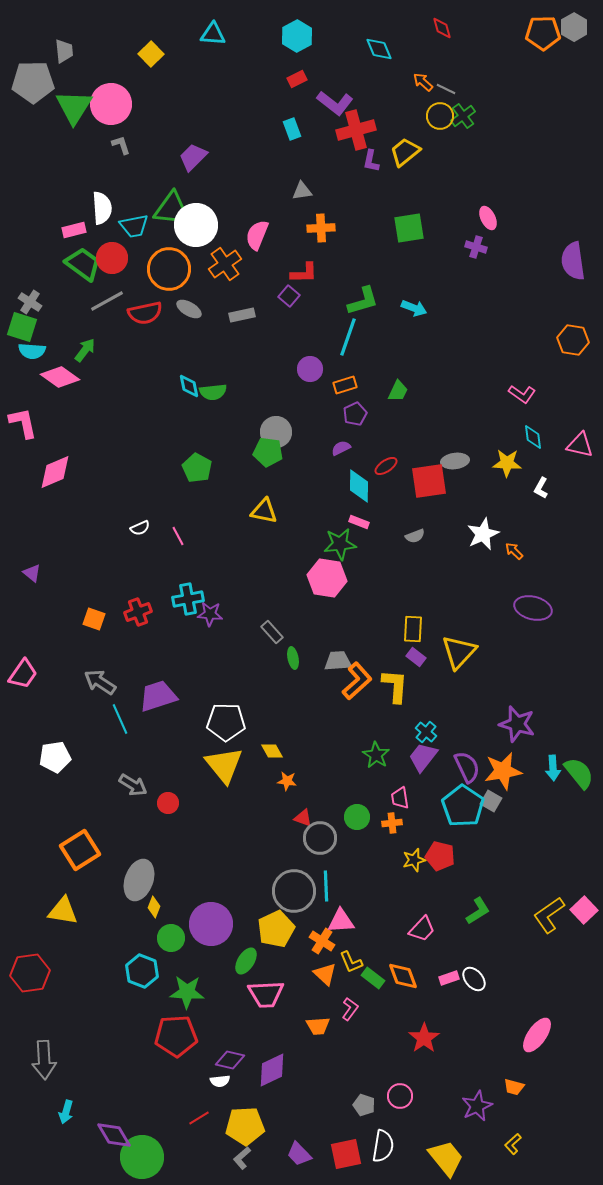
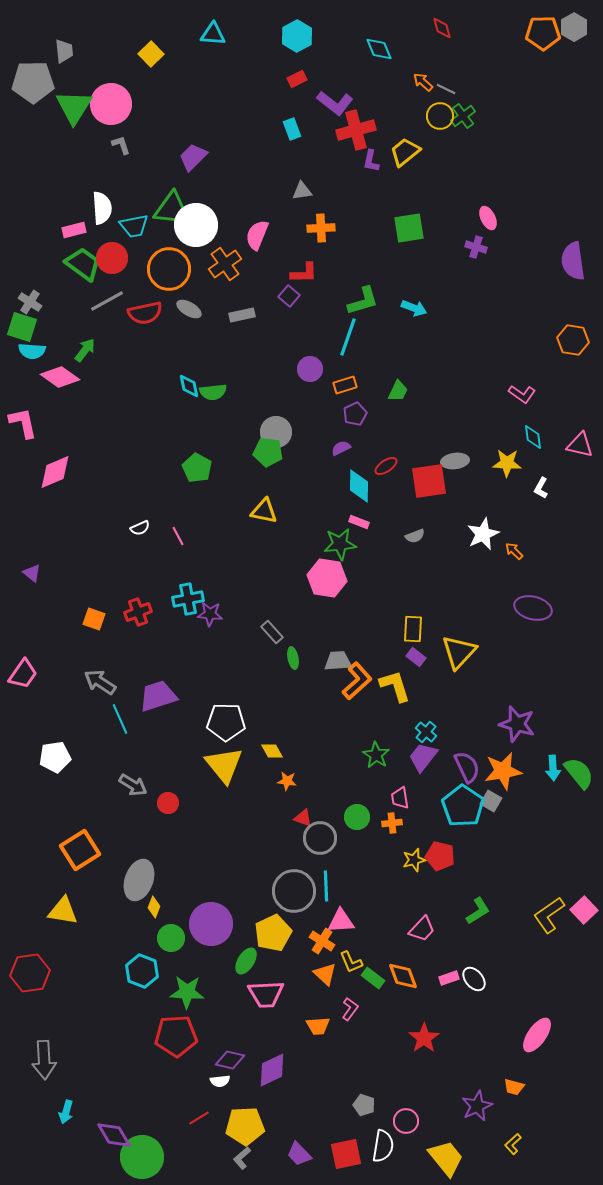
yellow L-shape at (395, 686): rotated 21 degrees counterclockwise
yellow pentagon at (276, 929): moved 3 px left, 4 px down
pink circle at (400, 1096): moved 6 px right, 25 px down
